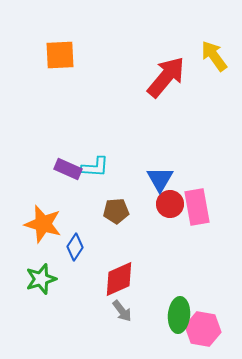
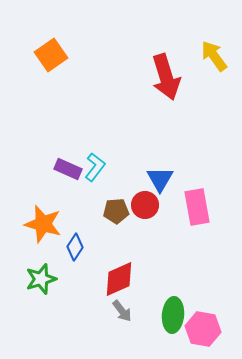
orange square: moved 9 px left; rotated 32 degrees counterclockwise
red arrow: rotated 123 degrees clockwise
cyan L-shape: rotated 56 degrees counterclockwise
red circle: moved 25 px left, 1 px down
green ellipse: moved 6 px left
